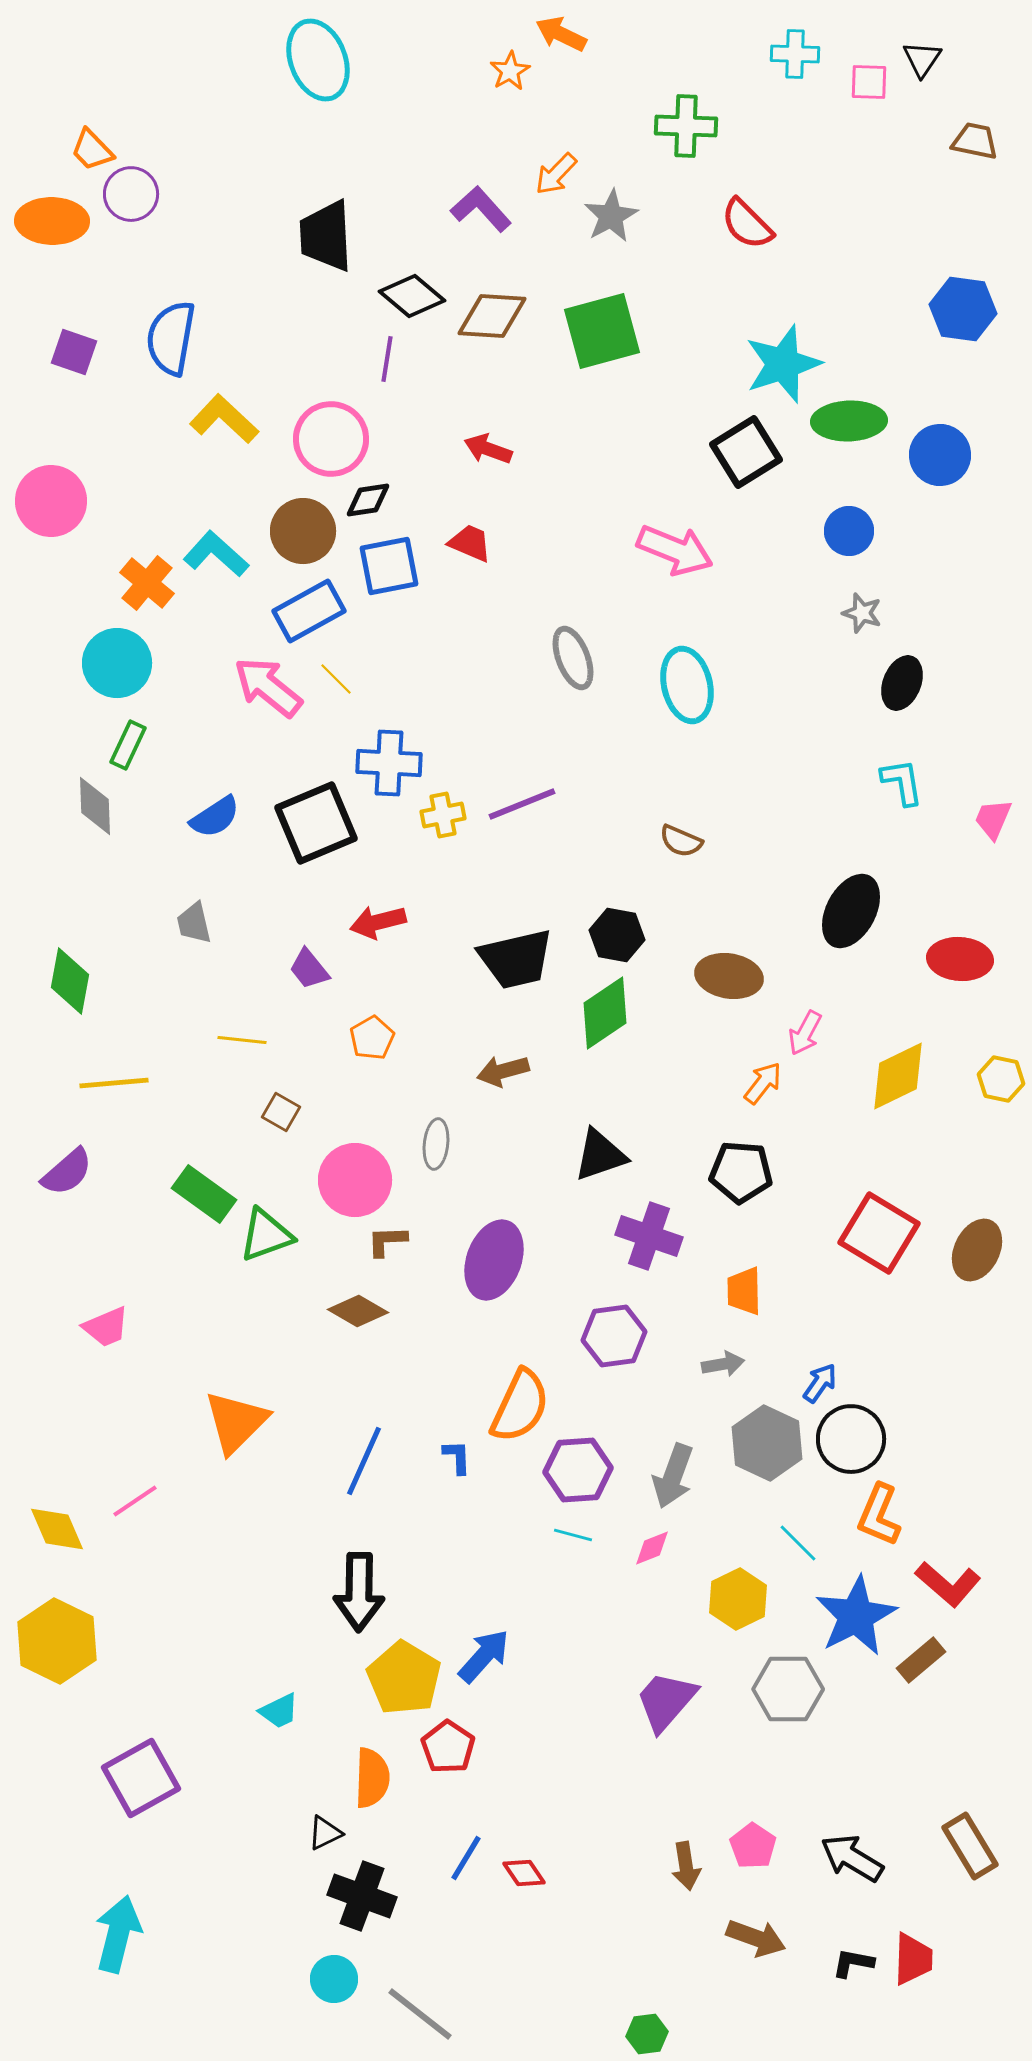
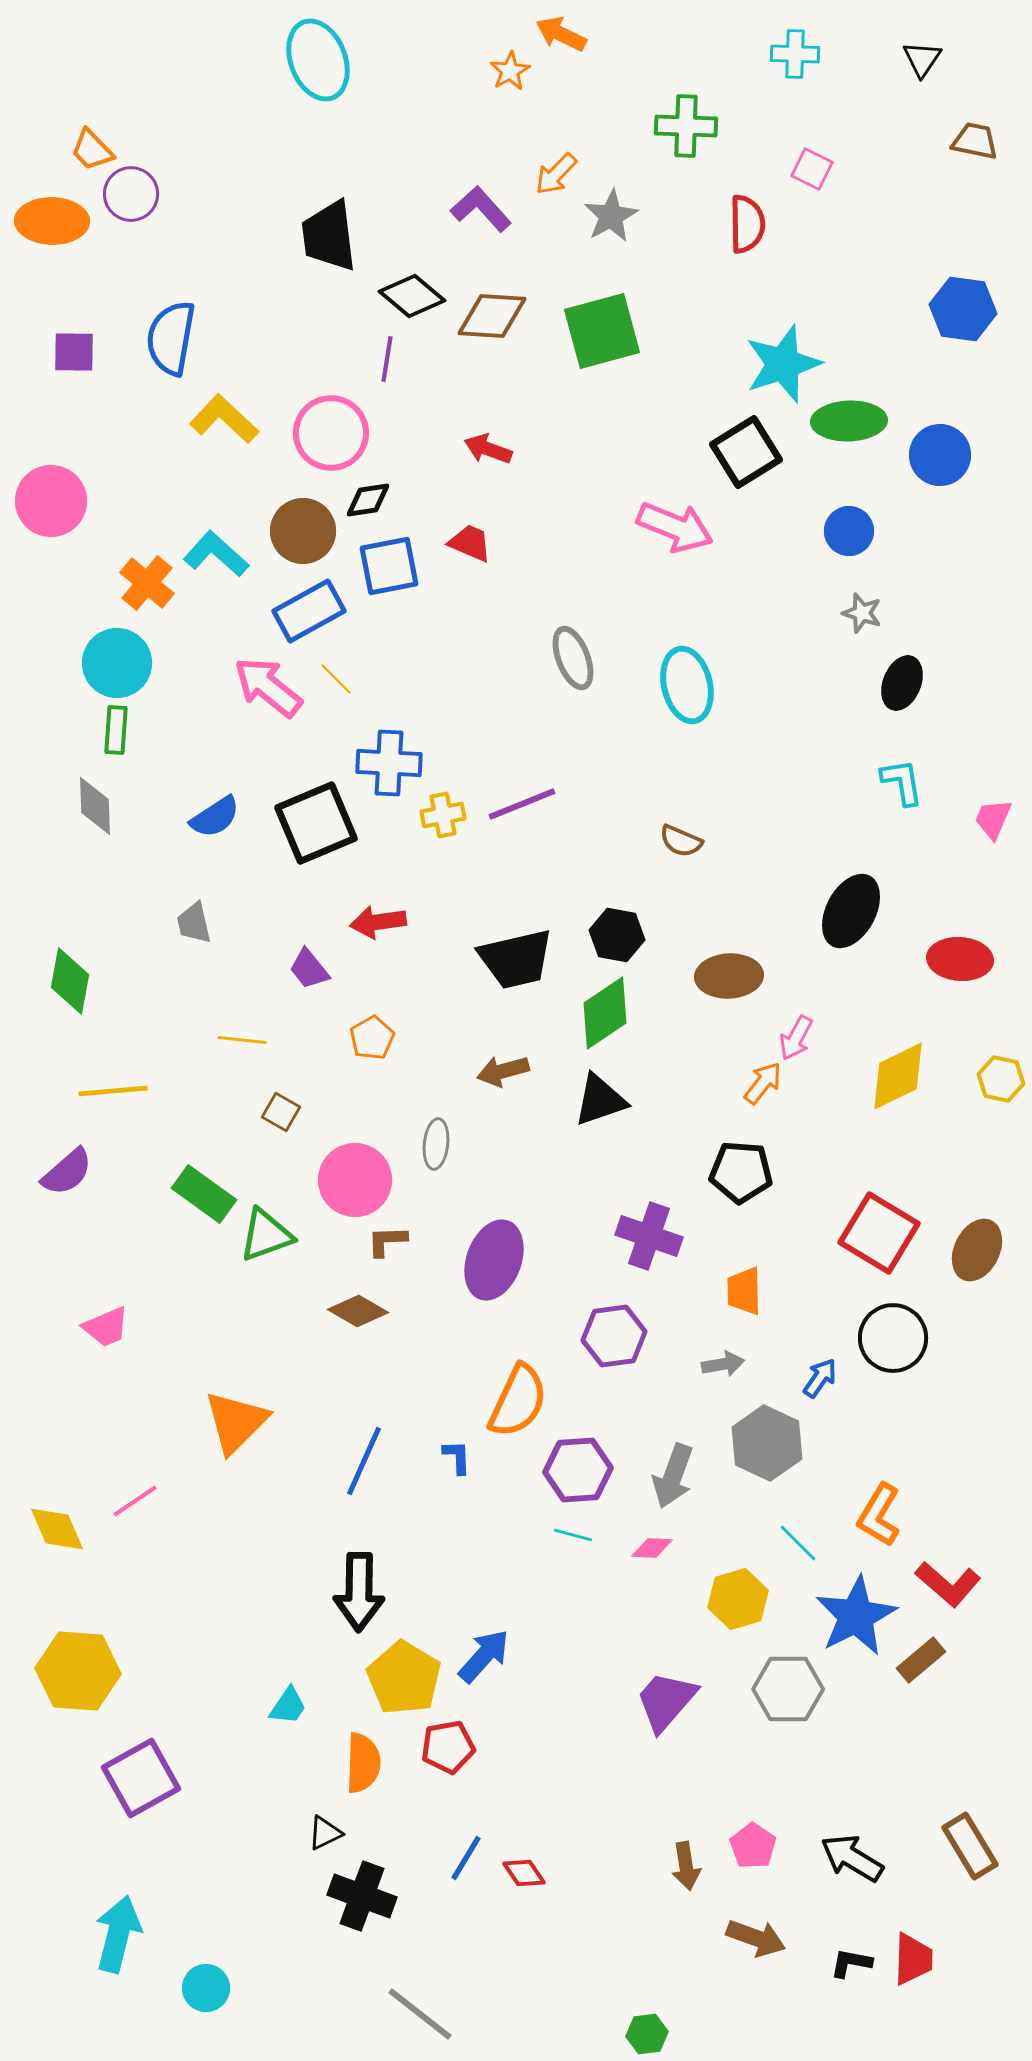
pink square at (869, 82): moved 57 px left, 87 px down; rotated 24 degrees clockwise
red semicircle at (747, 224): rotated 136 degrees counterclockwise
black trapezoid at (326, 236): moved 3 px right; rotated 4 degrees counterclockwise
purple square at (74, 352): rotated 18 degrees counterclockwise
pink circle at (331, 439): moved 6 px up
pink arrow at (675, 550): moved 23 px up
green rectangle at (128, 745): moved 12 px left, 15 px up; rotated 21 degrees counterclockwise
red arrow at (378, 922): rotated 6 degrees clockwise
brown ellipse at (729, 976): rotated 12 degrees counterclockwise
pink arrow at (805, 1033): moved 9 px left, 5 px down
yellow line at (114, 1083): moved 1 px left, 8 px down
black triangle at (600, 1155): moved 55 px up
blue arrow at (820, 1383): moved 5 px up
orange semicircle at (520, 1406): moved 2 px left, 5 px up
black circle at (851, 1439): moved 42 px right, 101 px up
orange L-shape at (879, 1515): rotated 8 degrees clockwise
pink diamond at (652, 1548): rotated 24 degrees clockwise
yellow hexagon at (738, 1599): rotated 10 degrees clockwise
yellow hexagon at (57, 1641): moved 21 px right, 30 px down; rotated 22 degrees counterclockwise
cyan trapezoid at (279, 1711): moved 9 px right, 5 px up; rotated 30 degrees counterclockwise
red pentagon at (448, 1747): rotated 28 degrees clockwise
orange semicircle at (372, 1778): moved 9 px left, 15 px up
black L-shape at (853, 1963): moved 2 px left
cyan circle at (334, 1979): moved 128 px left, 9 px down
